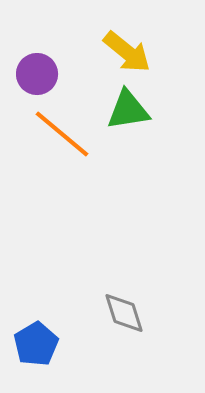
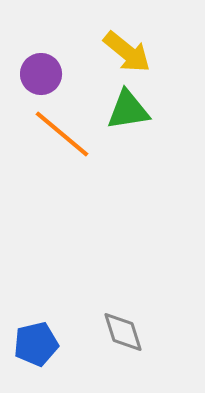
purple circle: moved 4 px right
gray diamond: moved 1 px left, 19 px down
blue pentagon: rotated 18 degrees clockwise
